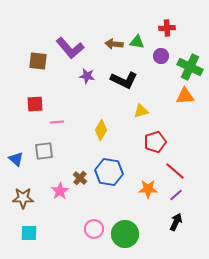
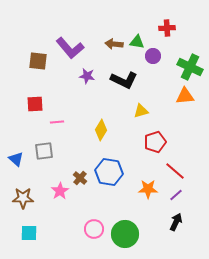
purple circle: moved 8 px left
